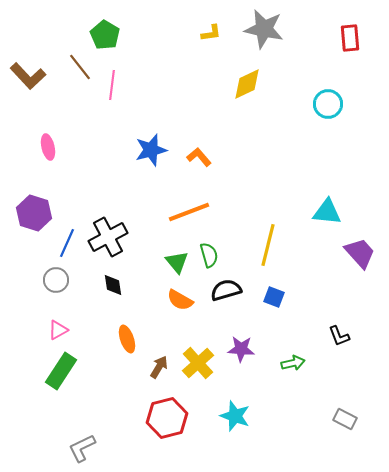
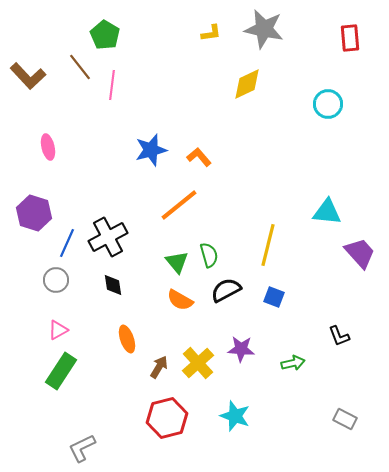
orange line: moved 10 px left, 7 px up; rotated 18 degrees counterclockwise
black semicircle: rotated 12 degrees counterclockwise
